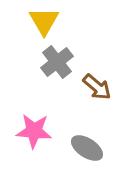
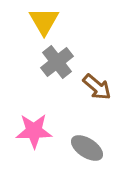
pink star: rotated 6 degrees counterclockwise
